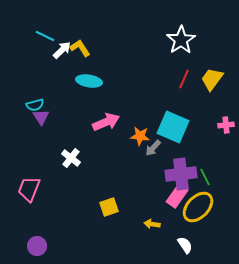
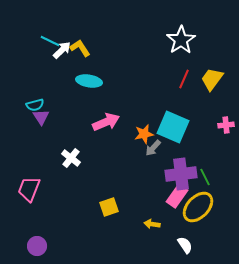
cyan line: moved 5 px right, 5 px down
orange star: moved 4 px right, 2 px up; rotated 18 degrees counterclockwise
